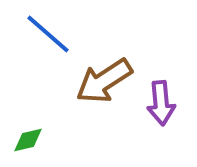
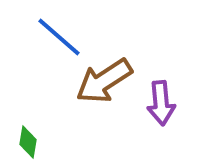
blue line: moved 11 px right, 3 px down
green diamond: moved 2 px down; rotated 68 degrees counterclockwise
